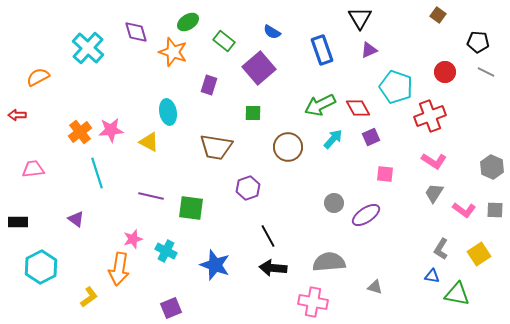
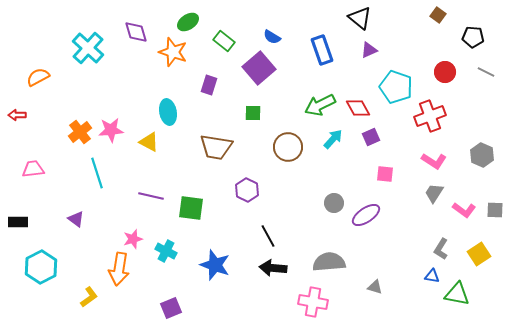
black triangle at (360, 18): rotated 20 degrees counterclockwise
blue semicircle at (272, 32): moved 5 px down
black pentagon at (478, 42): moved 5 px left, 5 px up
gray hexagon at (492, 167): moved 10 px left, 12 px up
purple hexagon at (248, 188): moved 1 px left, 2 px down; rotated 15 degrees counterclockwise
